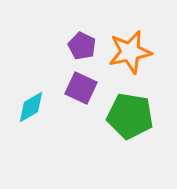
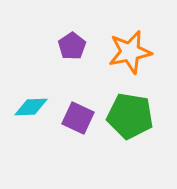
purple pentagon: moved 10 px left; rotated 12 degrees clockwise
purple square: moved 3 px left, 30 px down
cyan diamond: rotated 28 degrees clockwise
